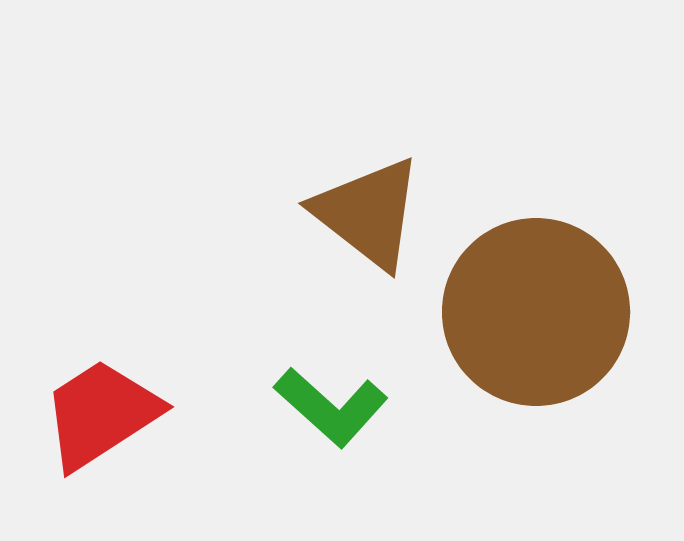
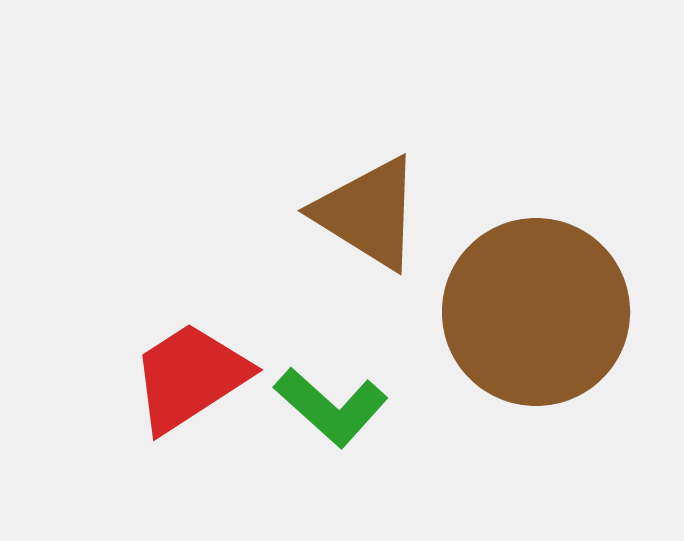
brown triangle: rotated 6 degrees counterclockwise
red trapezoid: moved 89 px right, 37 px up
